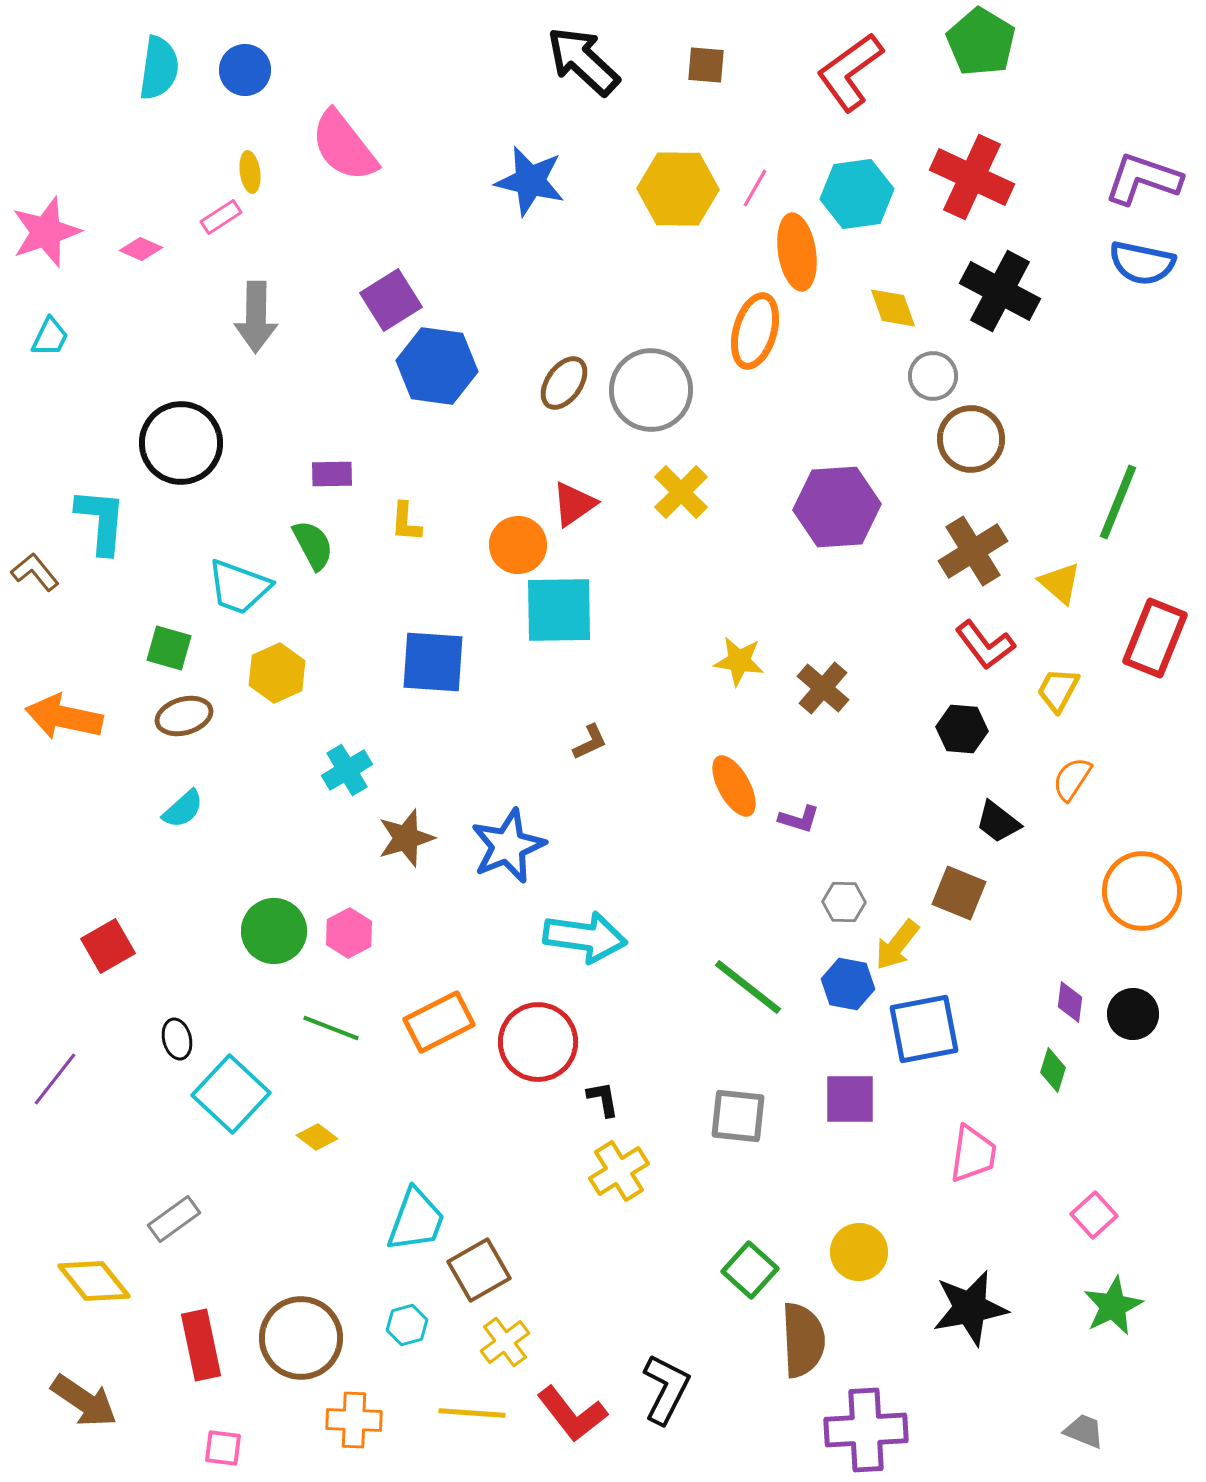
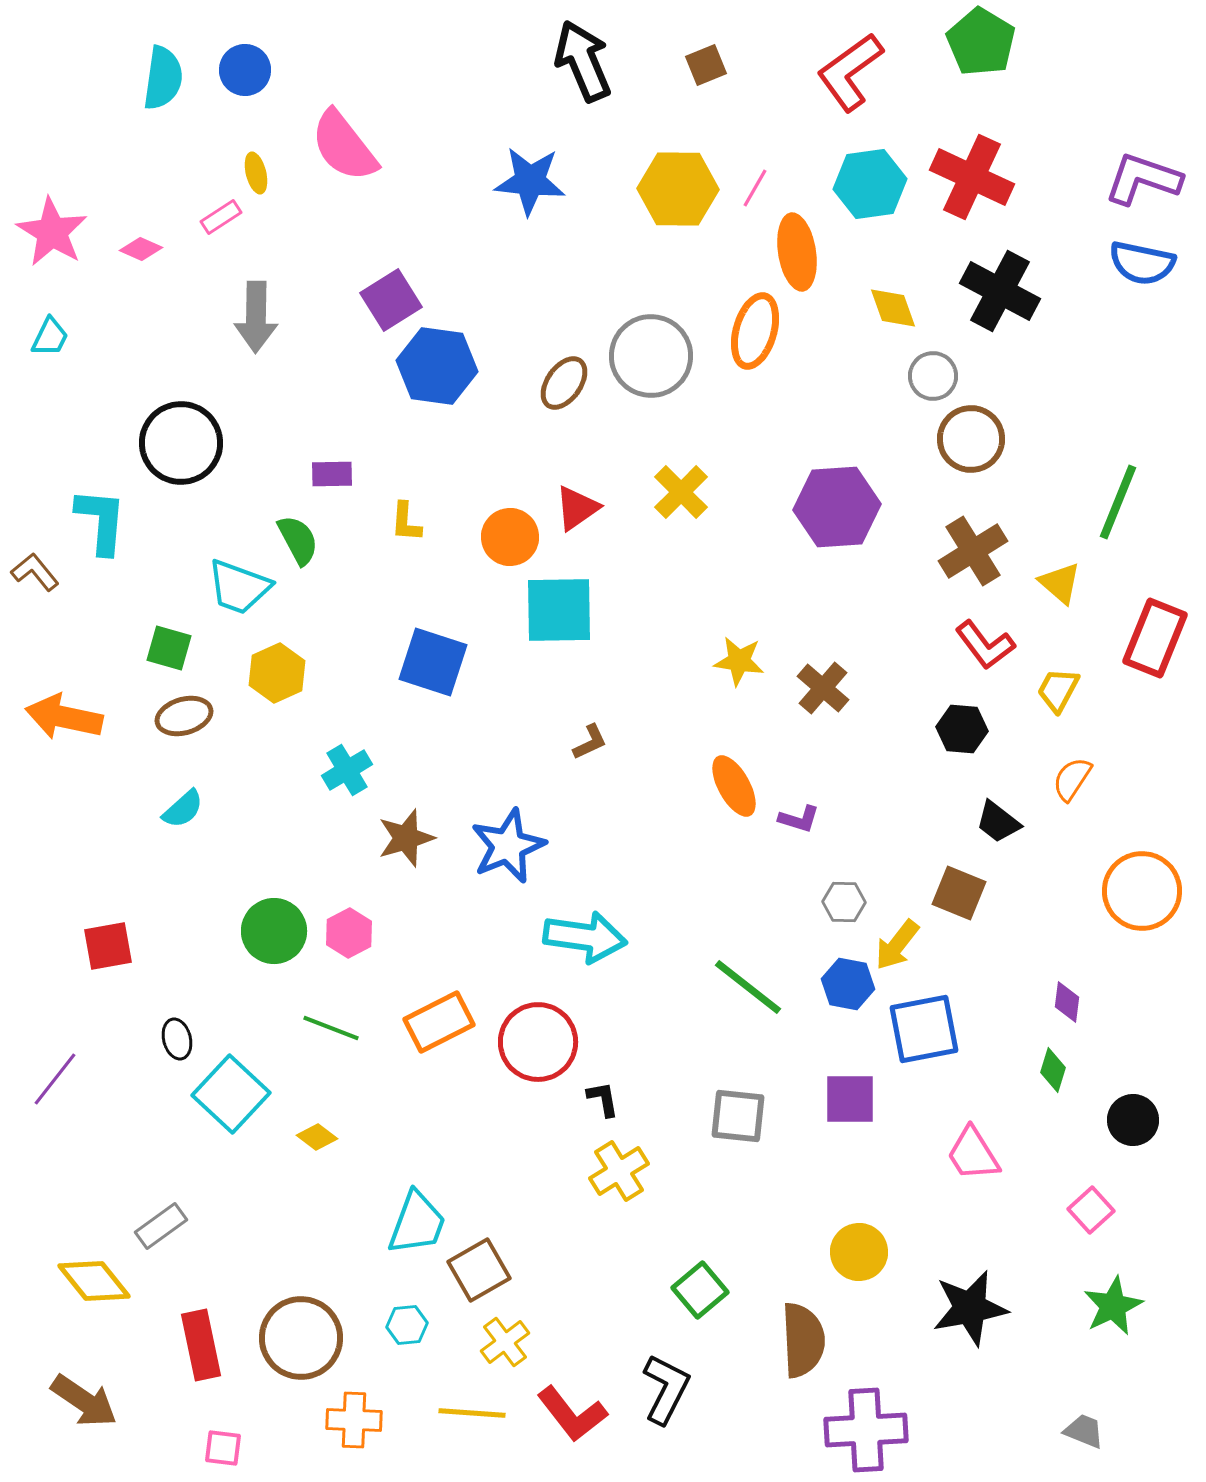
black arrow at (583, 61): rotated 24 degrees clockwise
brown square at (706, 65): rotated 27 degrees counterclockwise
cyan semicircle at (159, 68): moved 4 px right, 10 px down
yellow ellipse at (250, 172): moved 6 px right, 1 px down; rotated 6 degrees counterclockwise
blue star at (530, 181): rotated 8 degrees counterclockwise
cyan hexagon at (857, 194): moved 13 px right, 10 px up
pink star at (46, 232): moved 6 px right; rotated 22 degrees counterclockwise
gray circle at (651, 390): moved 34 px up
red triangle at (574, 504): moved 3 px right, 4 px down
green semicircle at (313, 545): moved 15 px left, 5 px up
orange circle at (518, 545): moved 8 px left, 8 px up
blue square at (433, 662): rotated 14 degrees clockwise
red square at (108, 946): rotated 20 degrees clockwise
purple diamond at (1070, 1002): moved 3 px left
black circle at (1133, 1014): moved 106 px down
pink trapezoid at (973, 1154): rotated 140 degrees clockwise
pink square at (1094, 1215): moved 3 px left, 5 px up
gray rectangle at (174, 1219): moved 13 px left, 7 px down
cyan trapezoid at (416, 1220): moved 1 px right, 3 px down
green square at (750, 1270): moved 50 px left, 20 px down; rotated 8 degrees clockwise
cyan hexagon at (407, 1325): rotated 9 degrees clockwise
